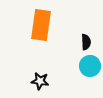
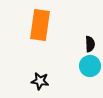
orange rectangle: moved 1 px left
black semicircle: moved 4 px right, 2 px down
